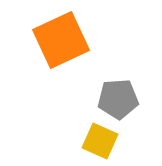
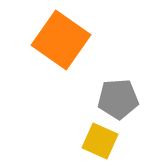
orange square: rotated 30 degrees counterclockwise
